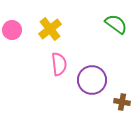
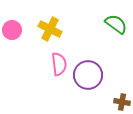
yellow cross: rotated 25 degrees counterclockwise
purple circle: moved 4 px left, 5 px up
